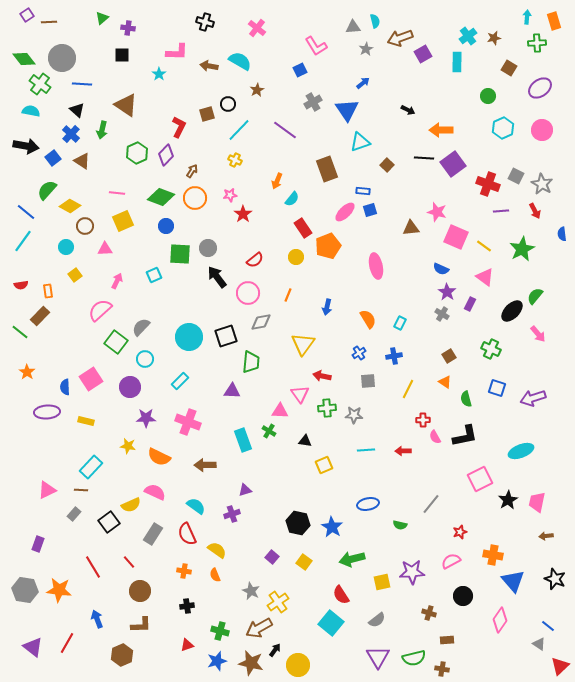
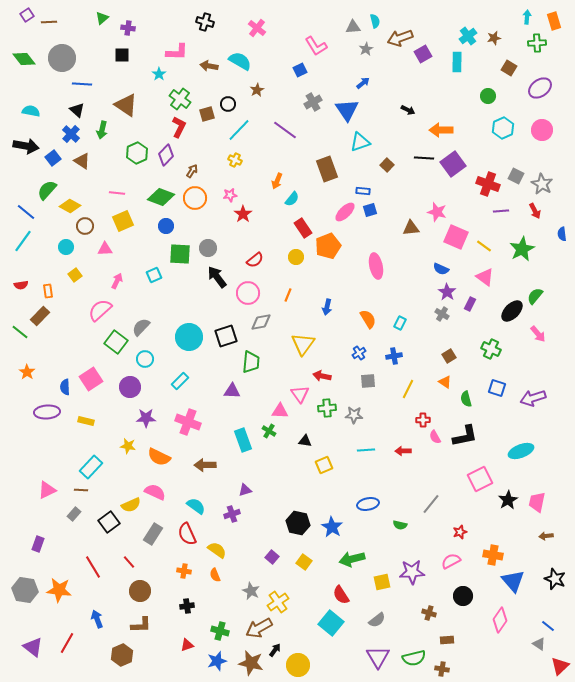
green cross at (40, 84): moved 140 px right, 15 px down
